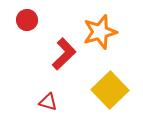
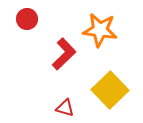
red circle: moved 1 px up
orange star: moved 2 px up; rotated 24 degrees clockwise
red triangle: moved 17 px right, 6 px down
